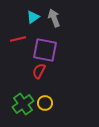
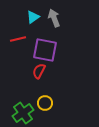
green cross: moved 9 px down
